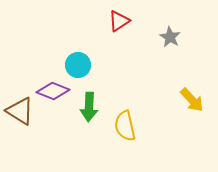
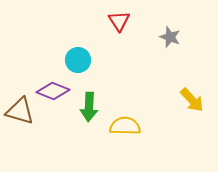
red triangle: rotated 30 degrees counterclockwise
gray star: rotated 10 degrees counterclockwise
cyan circle: moved 5 px up
brown triangle: rotated 16 degrees counterclockwise
yellow semicircle: rotated 104 degrees clockwise
